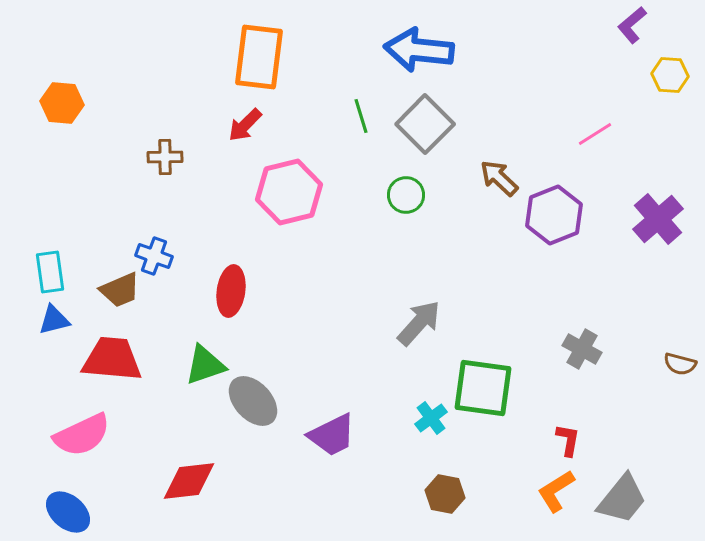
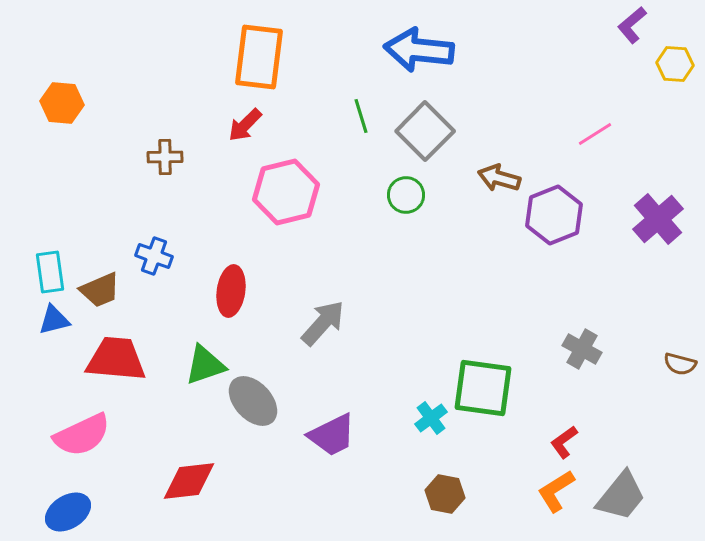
yellow hexagon: moved 5 px right, 11 px up
gray square: moved 7 px down
brown arrow: rotated 27 degrees counterclockwise
pink hexagon: moved 3 px left
brown trapezoid: moved 20 px left
gray arrow: moved 96 px left
red trapezoid: moved 4 px right
red L-shape: moved 4 px left, 2 px down; rotated 136 degrees counterclockwise
gray trapezoid: moved 1 px left, 3 px up
blue ellipse: rotated 72 degrees counterclockwise
